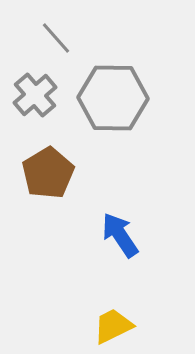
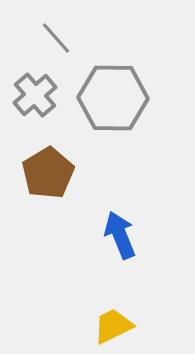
blue arrow: rotated 12 degrees clockwise
